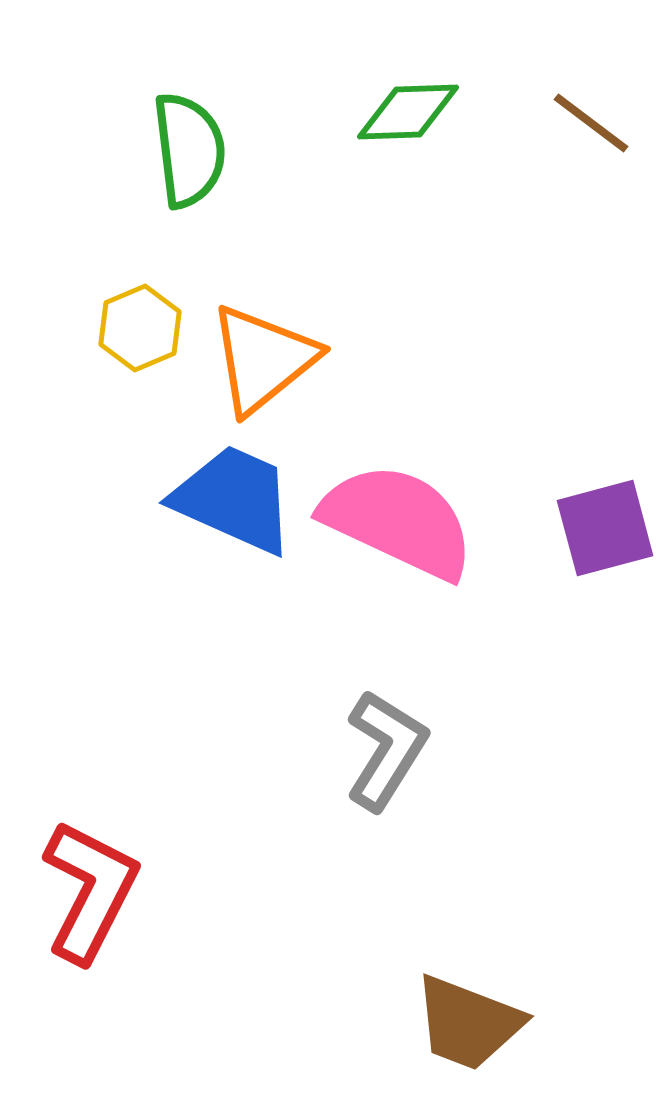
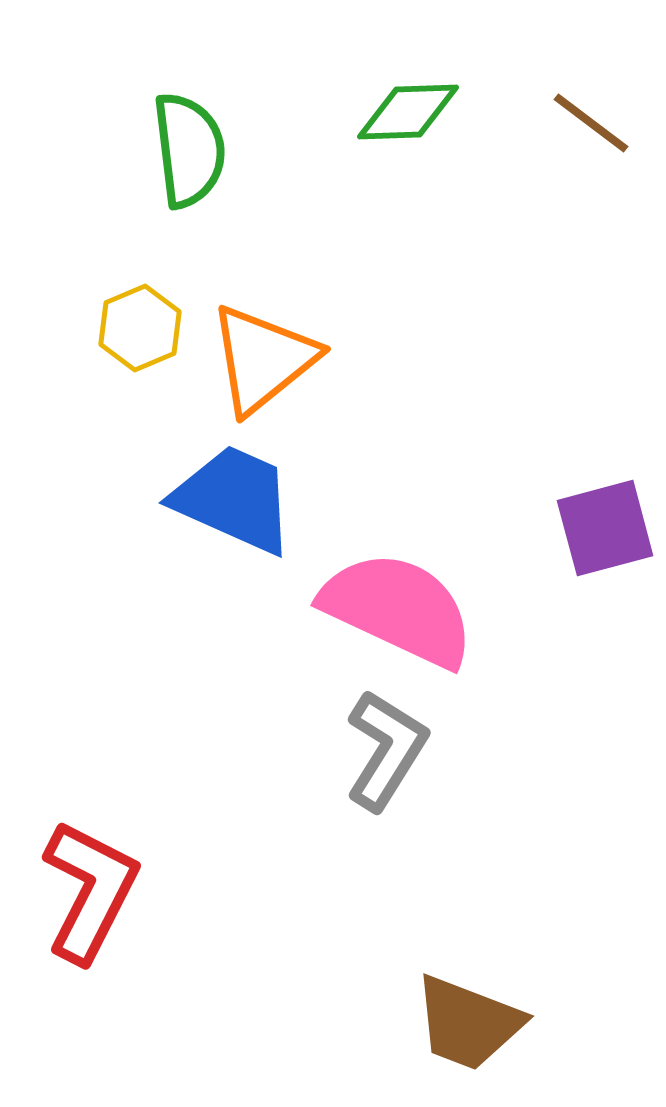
pink semicircle: moved 88 px down
